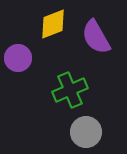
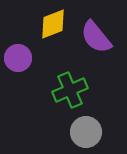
purple semicircle: rotated 9 degrees counterclockwise
